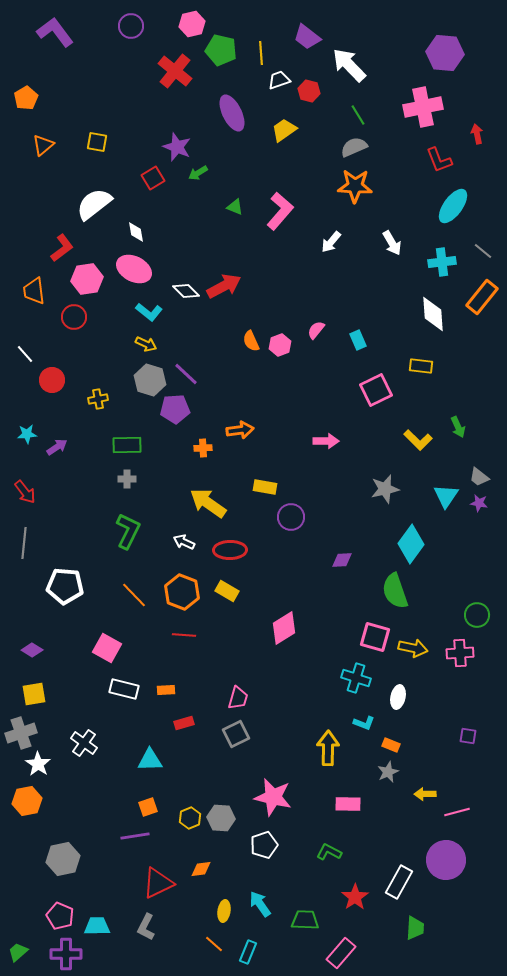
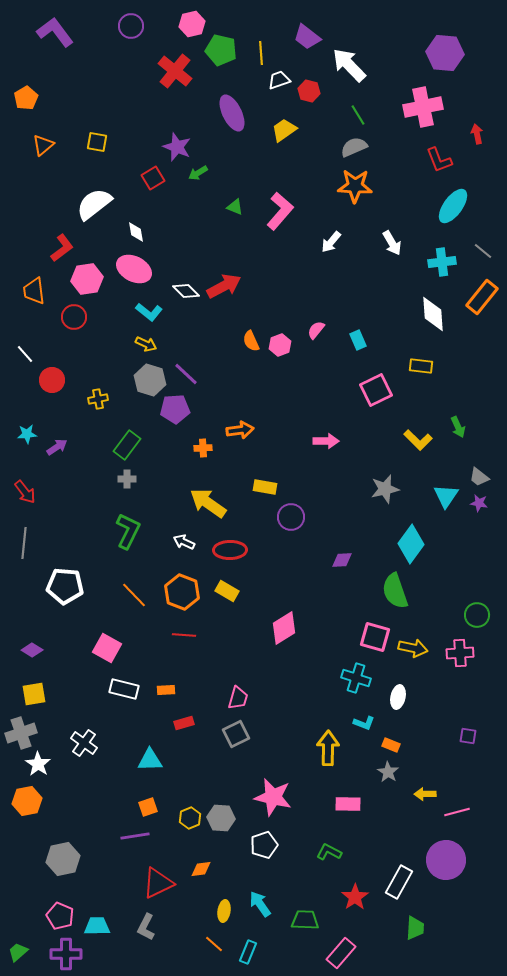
green rectangle at (127, 445): rotated 52 degrees counterclockwise
gray star at (388, 772): rotated 15 degrees counterclockwise
